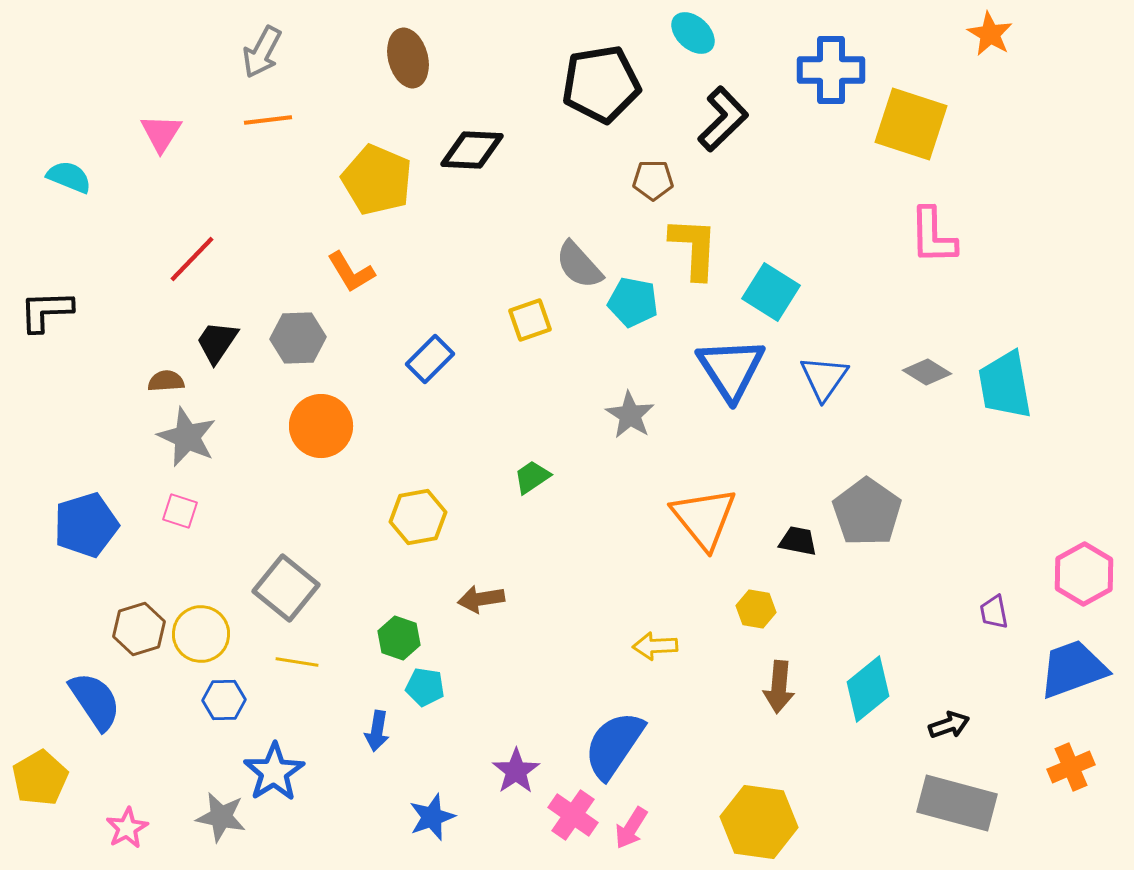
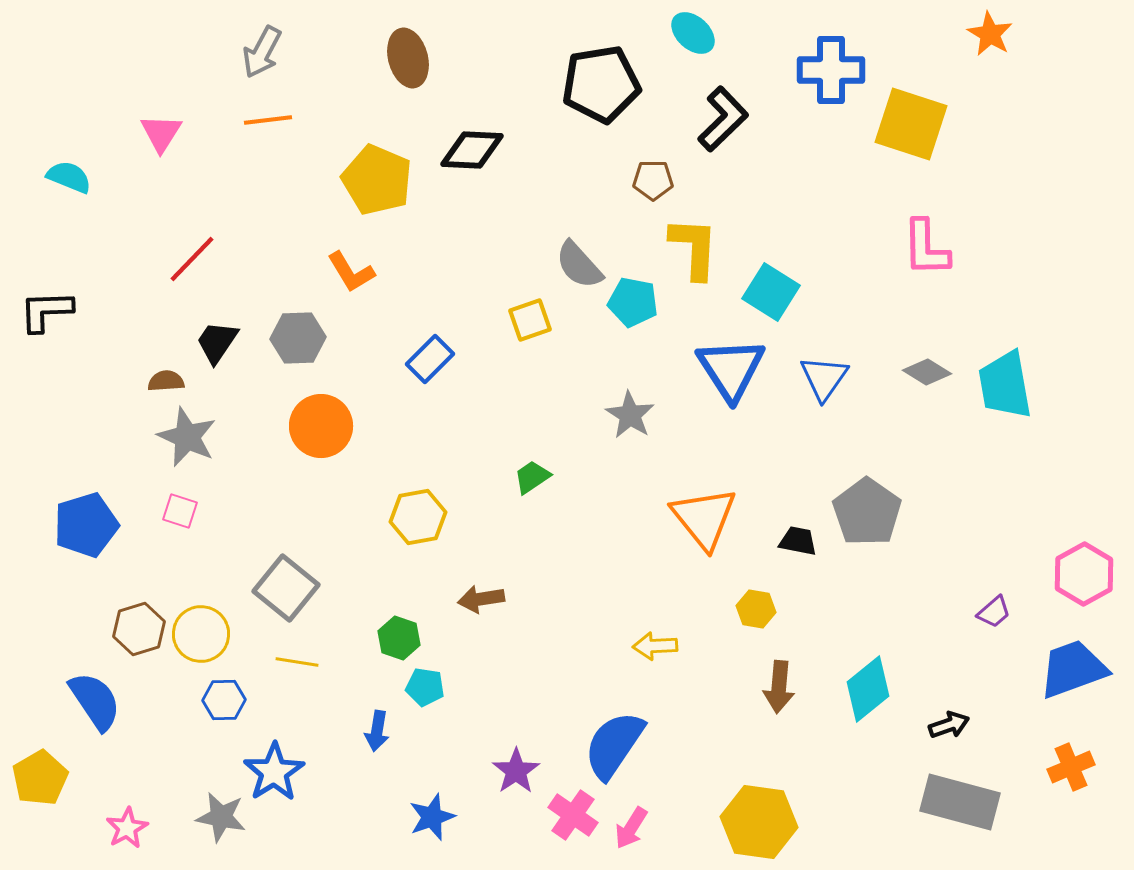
pink L-shape at (933, 236): moved 7 px left, 12 px down
purple trapezoid at (994, 612): rotated 120 degrees counterclockwise
gray rectangle at (957, 803): moved 3 px right, 1 px up
